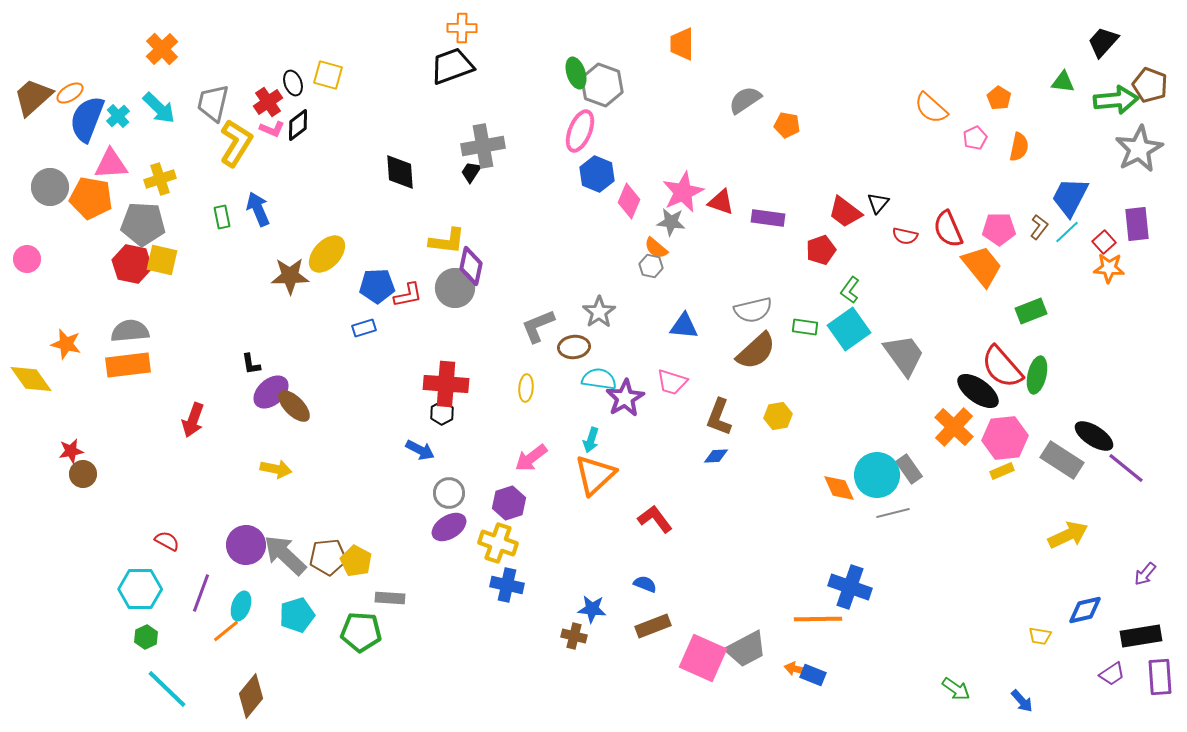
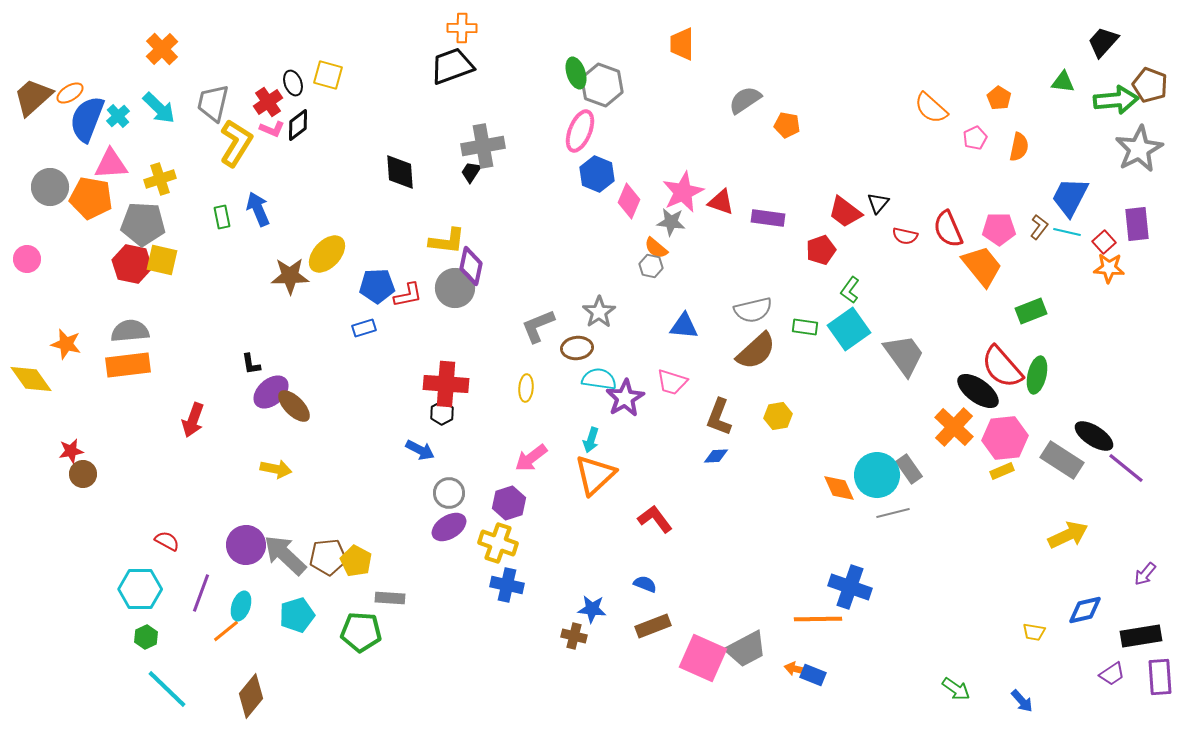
cyan line at (1067, 232): rotated 56 degrees clockwise
brown ellipse at (574, 347): moved 3 px right, 1 px down
yellow trapezoid at (1040, 636): moved 6 px left, 4 px up
